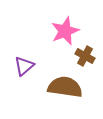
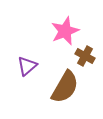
purple triangle: moved 3 px right
brown semicircle: rotated 112 degrees clockwise
